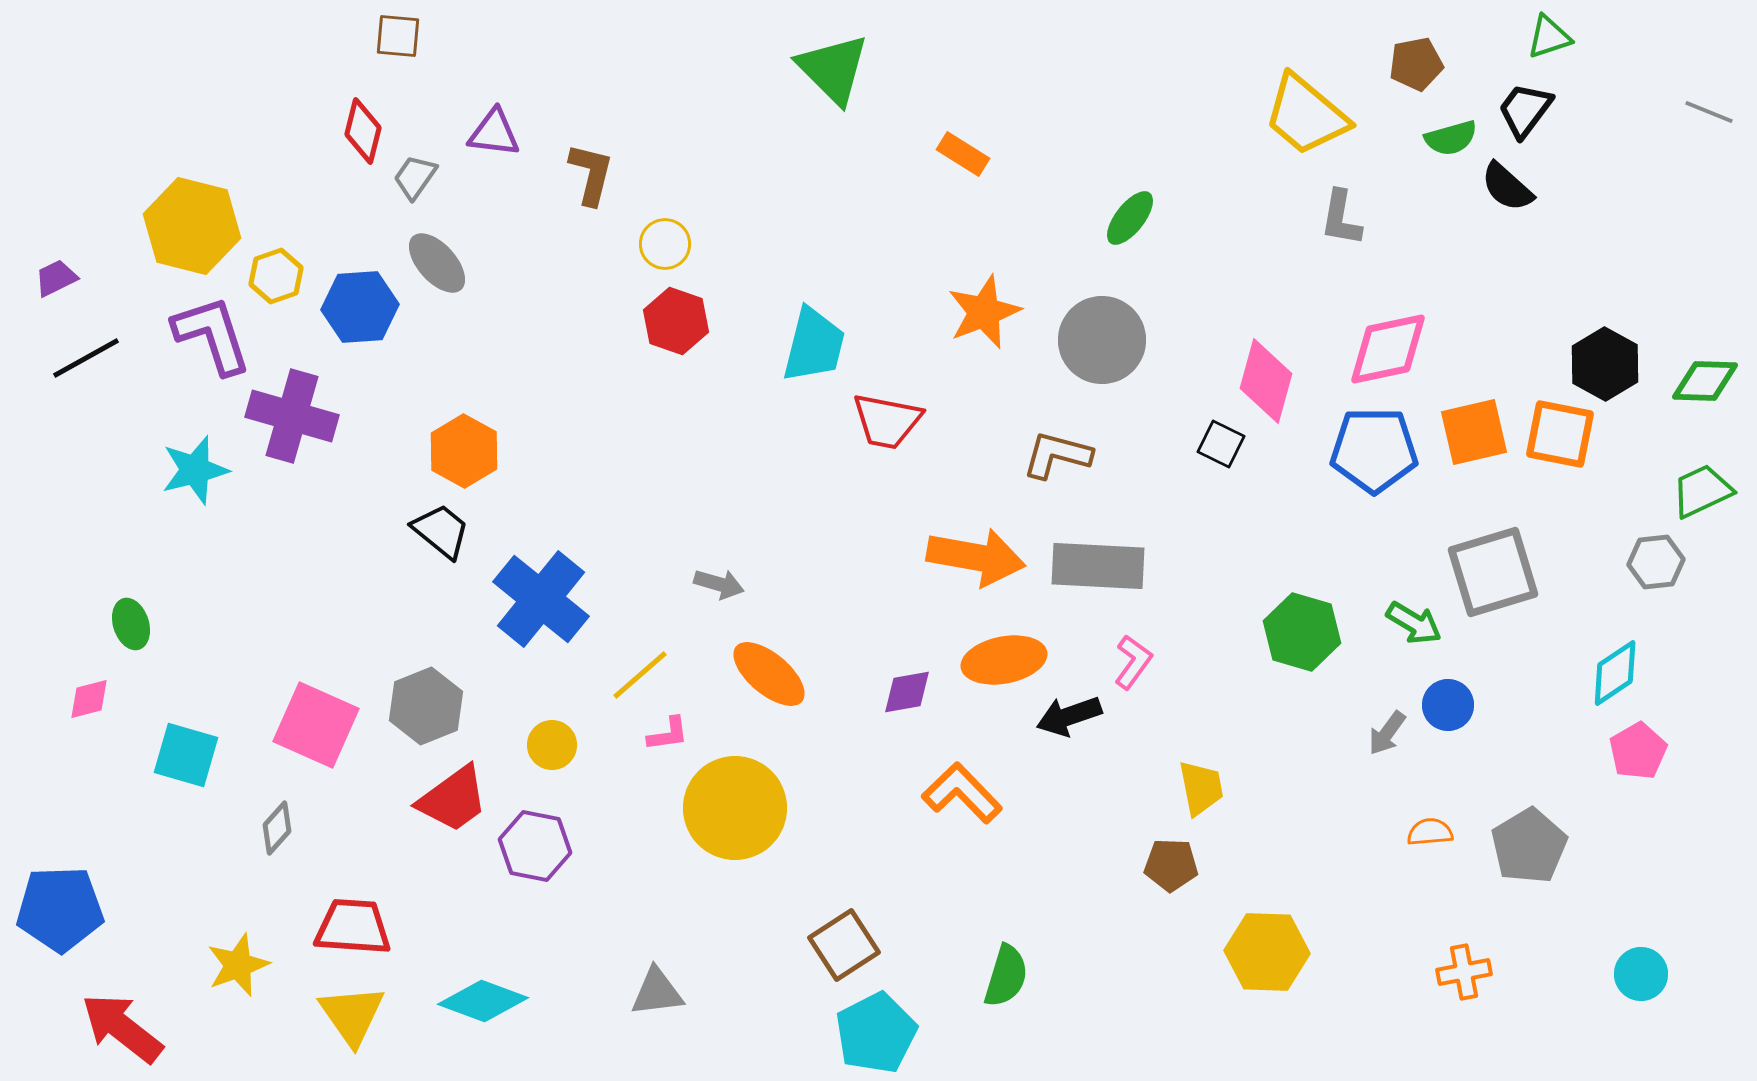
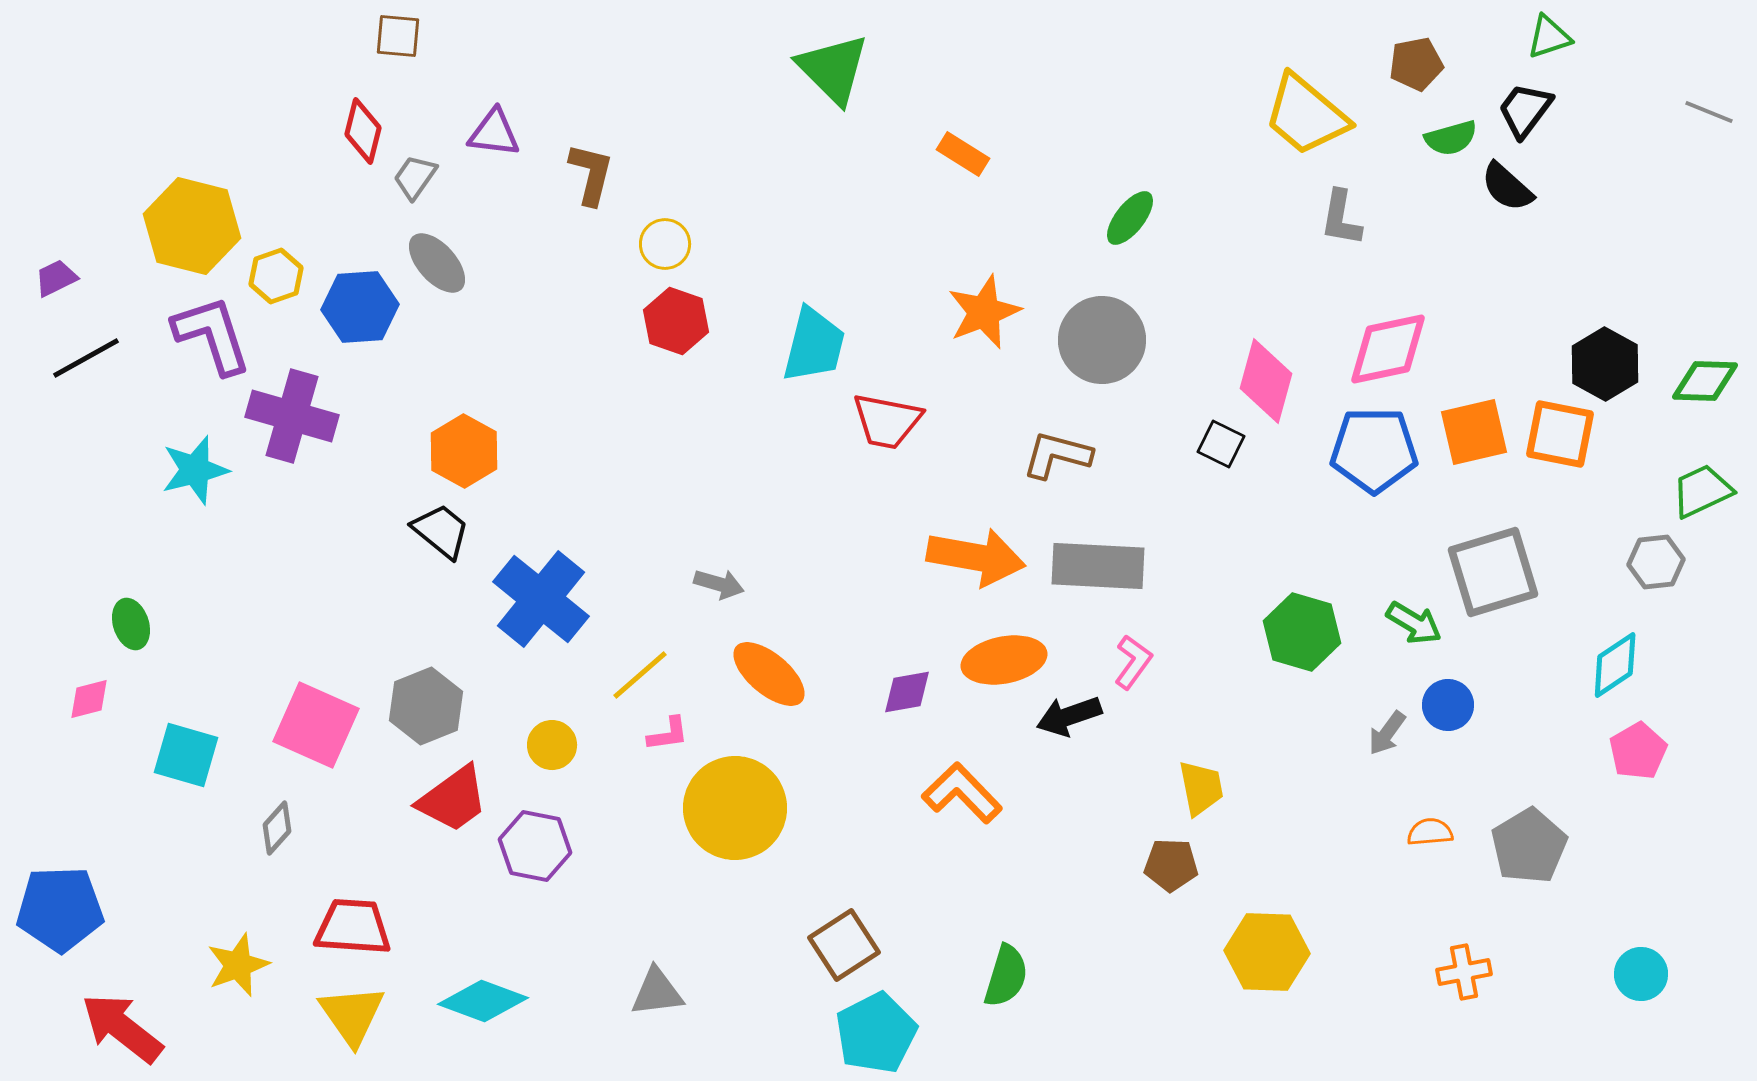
cyan diamond at (1615, 673): moved 8 px up
